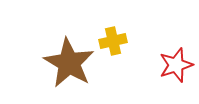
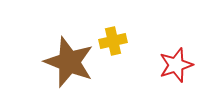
brown star: moved 1 px up; rotated 9 degrees counterclockwise
